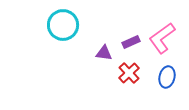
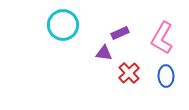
pink L-shape: rotated 24 degrees counterclockwise
purple rectangle: moved 11 px left, 9 px up
blue ellipse: moved 1 px left, 1 px up; rotated 15 degrees counterclockwise
